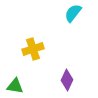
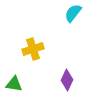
green triangle: moved 1 px left, 2 px up
